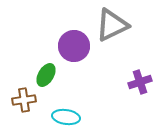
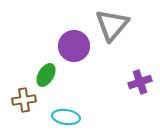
gray triangle: rotated 24 degrees counterclockwise
